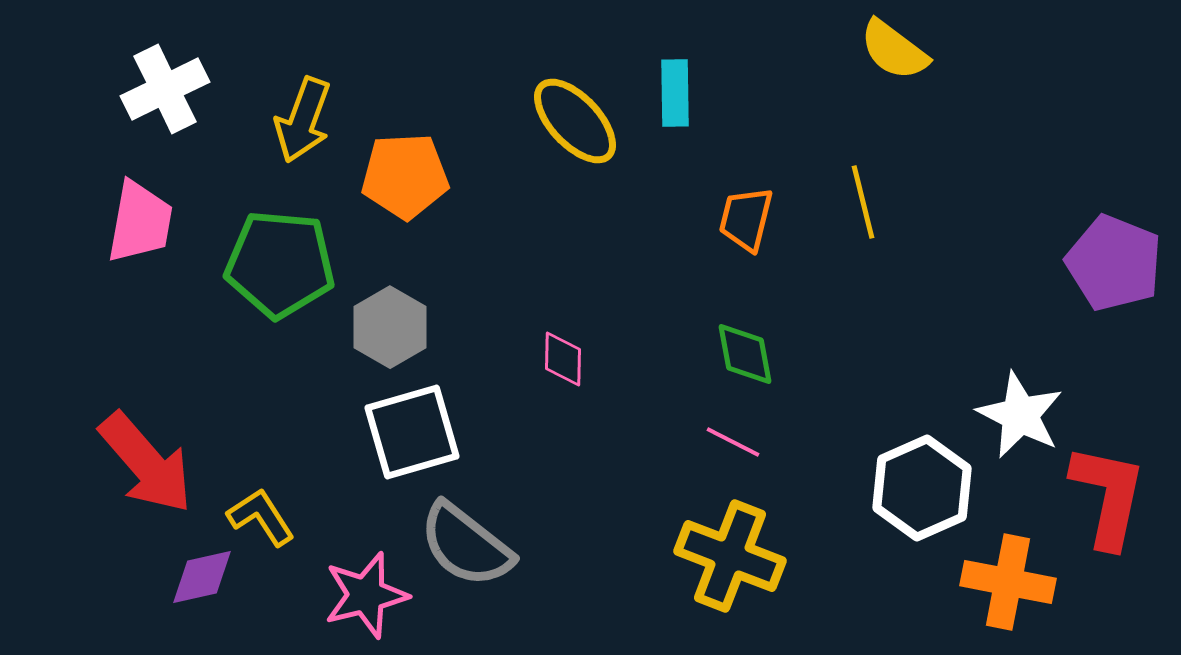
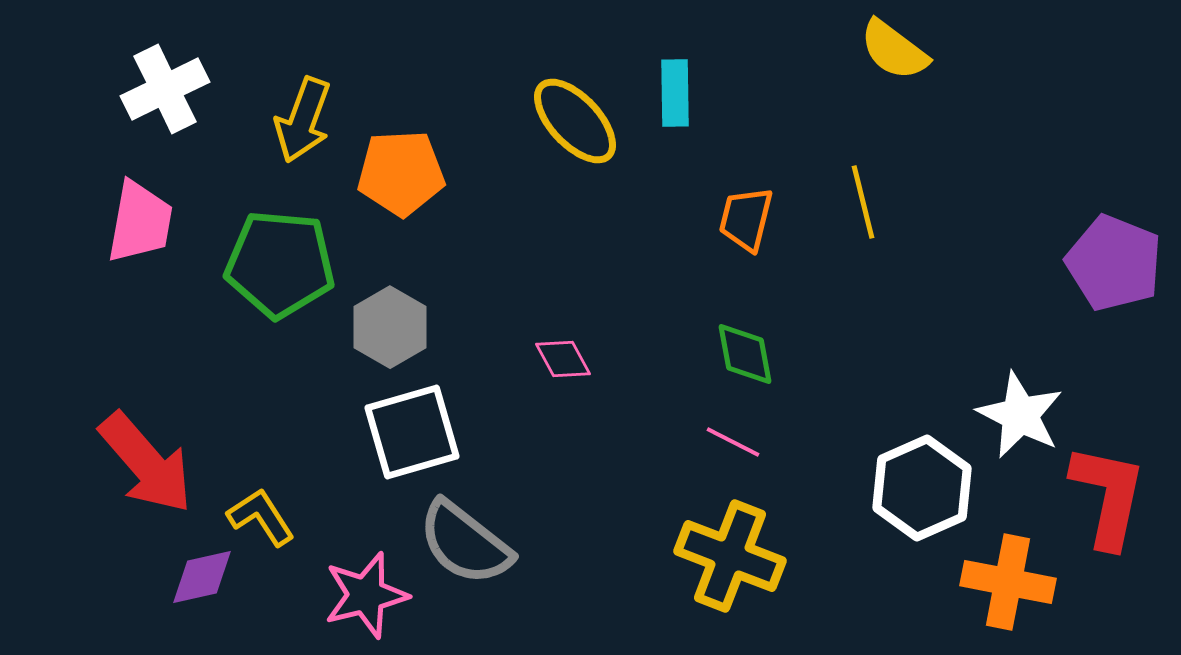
orange pentagon: moved 4 px left, 3 px up
pink diamond: rotated 30 degrees counterclockwise
gray semicircle: moved 1 px left, 2 px up
